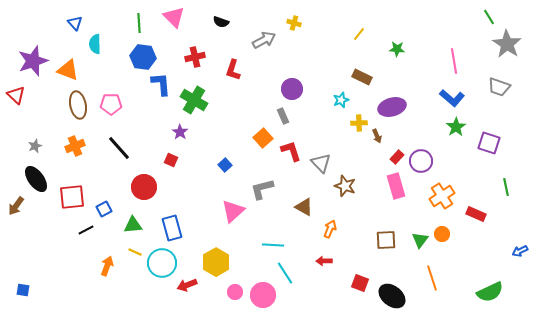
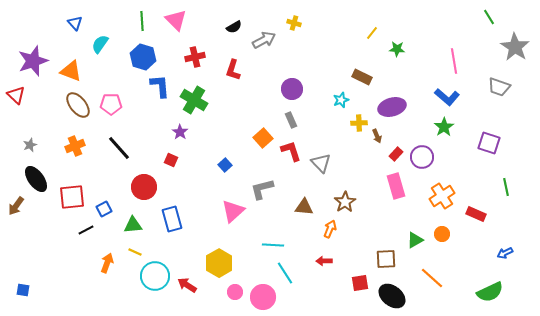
pink triangle at (174, 17): moved 2 px right, 3 px down
black semicircle at (221, 22): moved 13 px right, 5 px down; rotated 49 degrees counterclockwise
green line at (139, 23): moved 3 px right, 2 px up
yellow line at (359, 34): moved 13 px right, 1 px up
cyan semicircle at (95, 44): moved 5 px right; rotated 36 degrees clockwise
gray star at (507, 44): moved 8 px right, 3 px down
blue hexagon at (143, 57): rotated 10 degrees clockwise
orange triangle at (68, 70): moved 3 px right, 1 px down
blue L-shape at (161, 84): moved 1 px left, 2 px down
blue L-shape at (452, 98): moved 5 px left, 1 px up
brown ellipse at (78, 105): rotated 28 degrees counterclockwise
gray rectangle at (283, 116): moved 8 px right, 4 px down
green star at (456, 127): moved 12 px left
gray star at (35, 146): moved 5 px left, 1 px up
red rectangle at (397, 157): moved 1 px left, 3 px up
purple circle at (421, 161): moved 1 px right, 4 px up
brown star at (345, 186): moved 16 px down; rotated 20 degrees clockwise
brown triangle at (304, 207): rotated 24 degrees counterclockwise
blue rectangle at (172, 228): moved 9 px up
brown square at (386, 240): moved 19 px down
green triangle at (420, 240): moved 5 px left; rotated 24 degrees clockwise
blue arrow at (520, 251): moved 15 px left, 2 px down
yellow hexagon at (216, 262): moved 3 px right, 1 px down
cyan circle at (162, 263): moved 7 px left, 13 px down
orange arrow at (107, 266): moved 3 px up
orange line at (432, 278): rotated 30 degrees counterclockwise
red square at (360, 283): rotated 30 degrees counterclockwise
red arrow at (187, 285): rotated 54 degrees clockwise
pink circle at (263, 295): moved 2 px down
